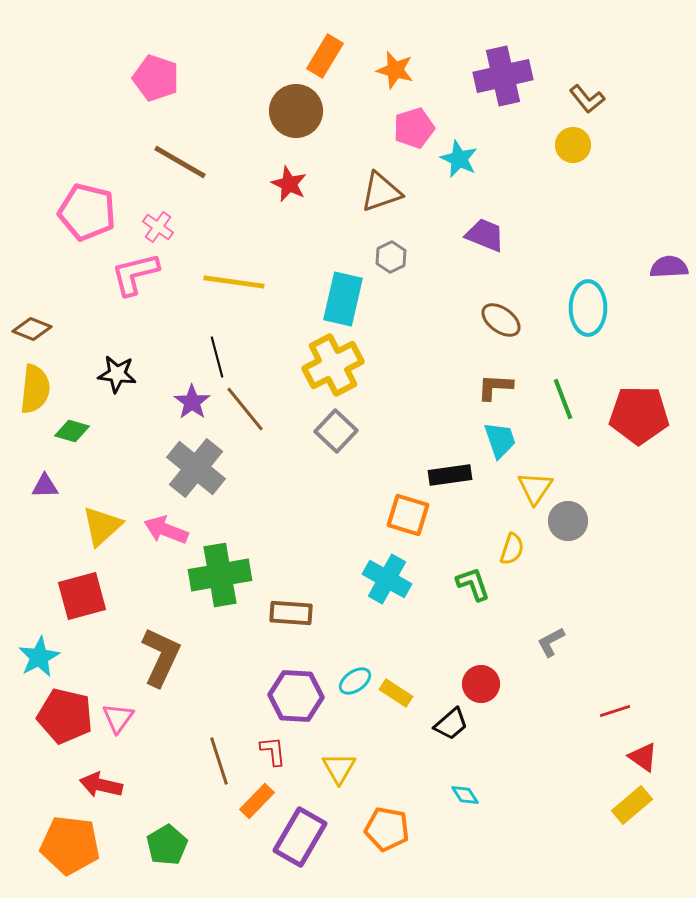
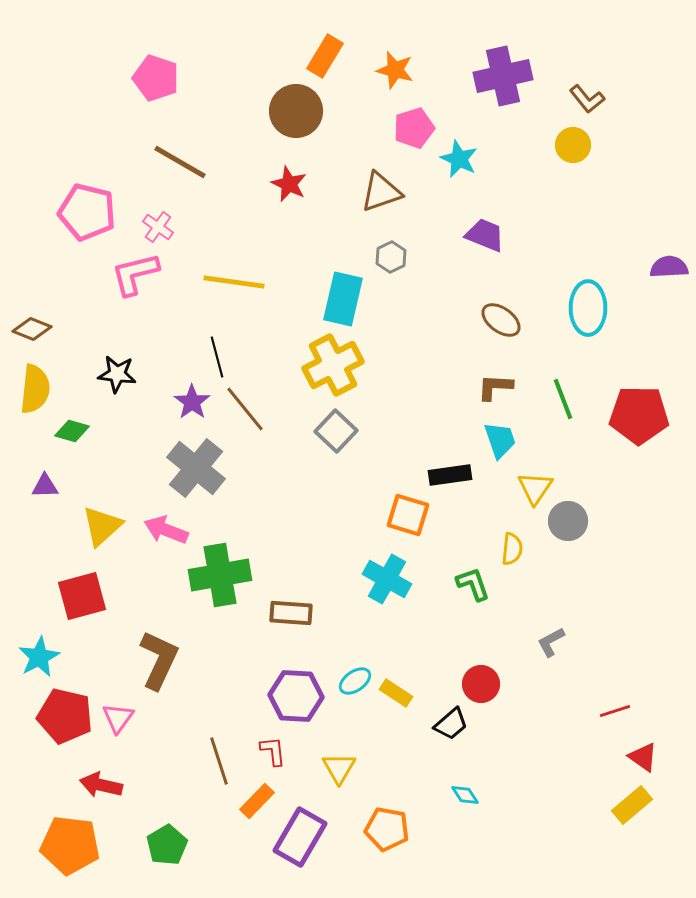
yellow semicircle at (512, 549): rotated 12 degrees counterclockwise
brown L-shape at (161, 657): moved 2 px left, 3 px down
